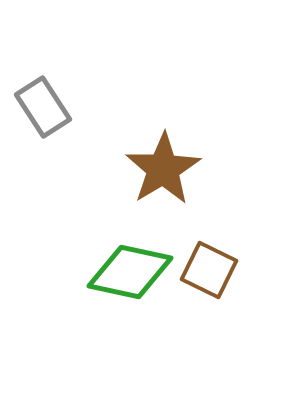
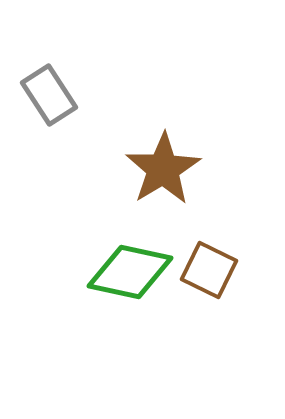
gray rectangle: moved 6 px right, 12 px up
